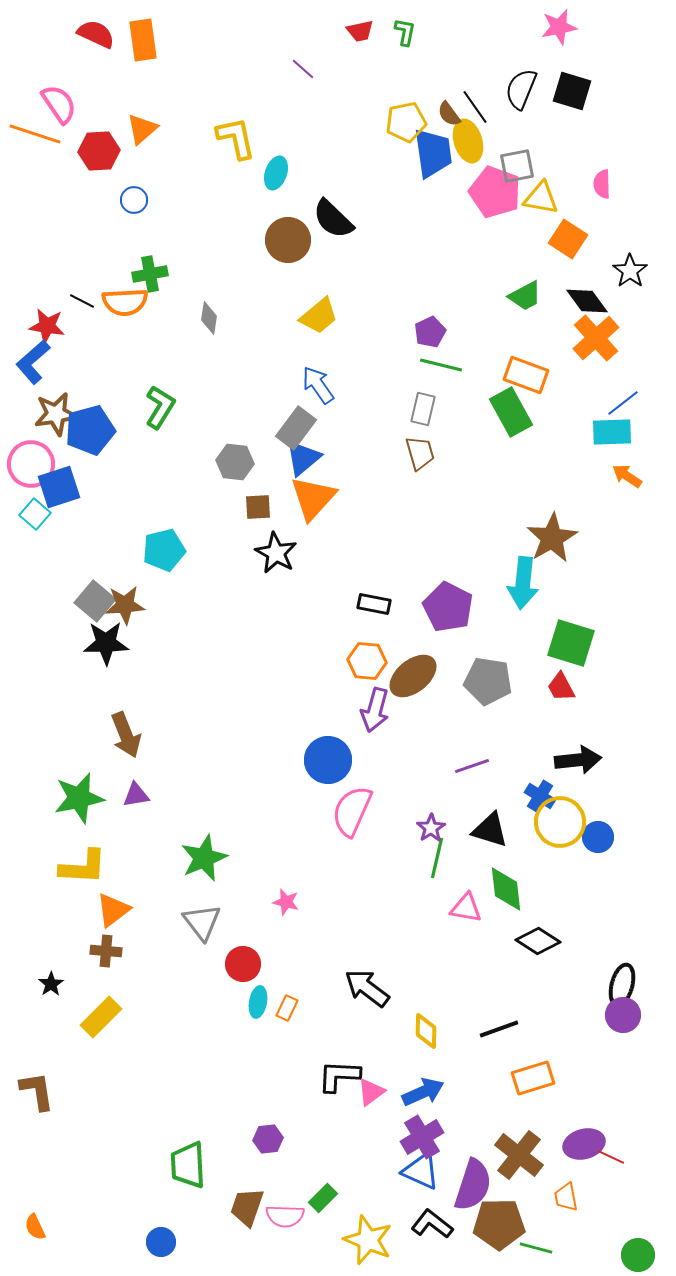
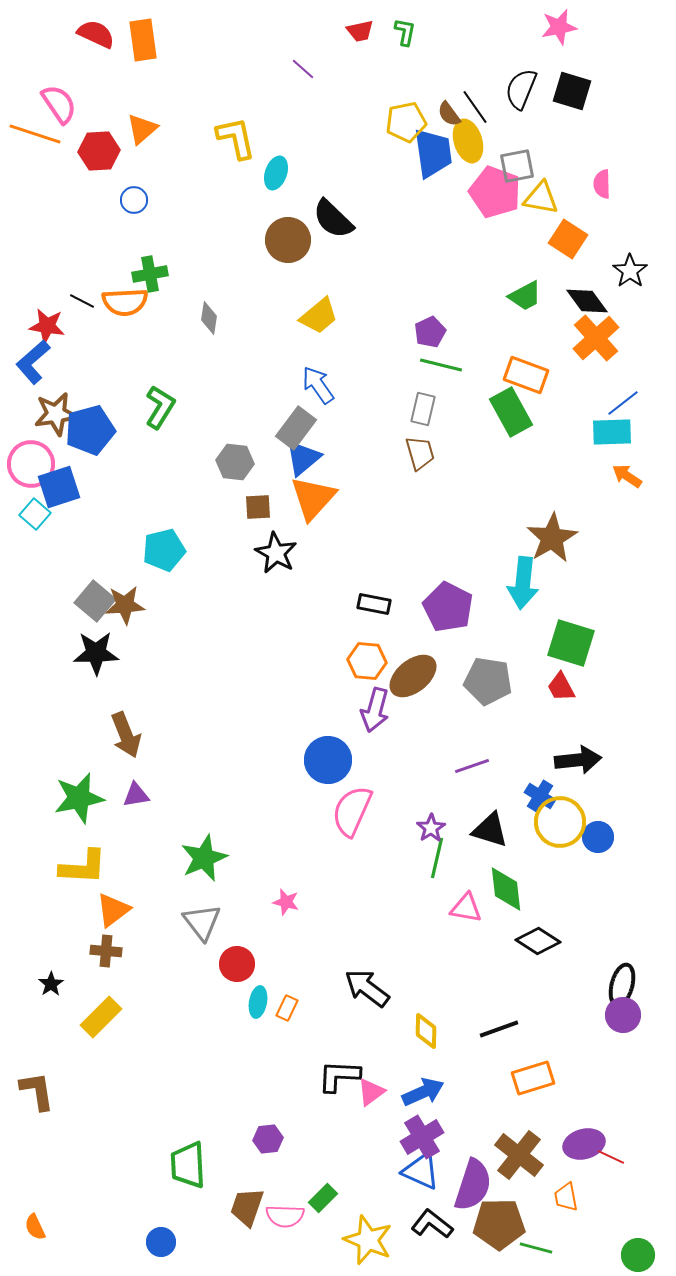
black star at (106, 643): moved 10 px left, 10 px down
red circle at (243, 964): moved 6 px left
